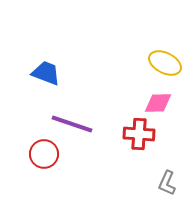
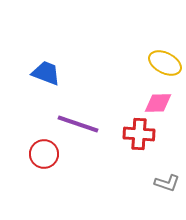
purple line: moved 6 px right
gray L-shape: rotated 95 degrees counterclockwise
